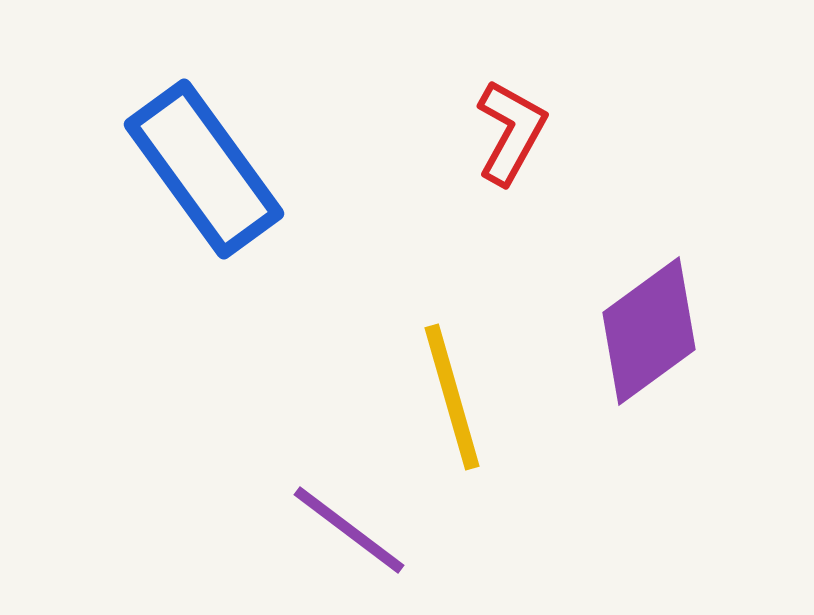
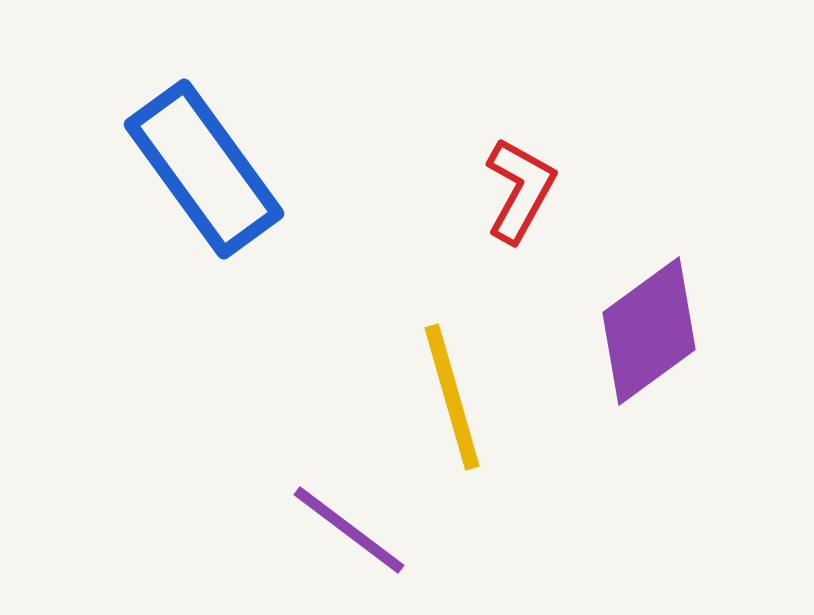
red L-shape: moved 9 px right, 58 px down
